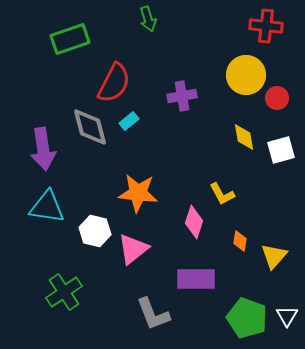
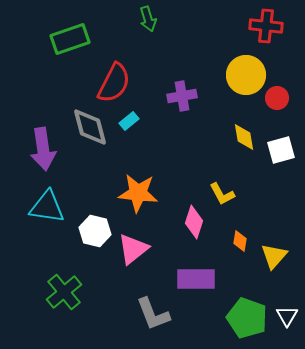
green cross: rotated 6 degrees counterclockwise
